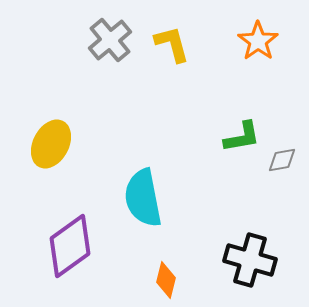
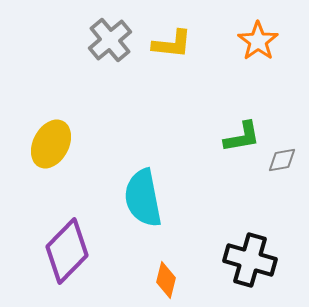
yellow L-shape: rotated 111 degrees clockwise
purple diamond: moved 3 px left, 5 px down; rotated 10 degrees counterclockwise
